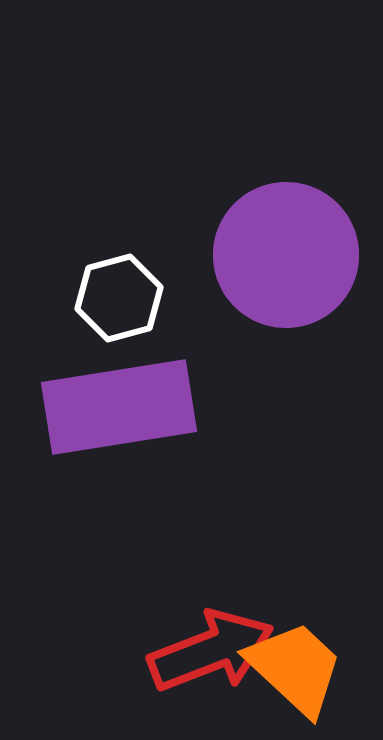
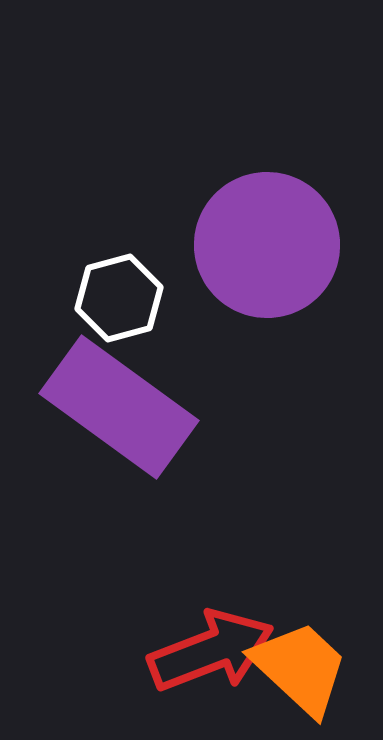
purple circle: moved 19 px left, 10 px up
purple rectangle: rotated 45 degrees clockwise
orange trapezoid: moved 5 px right
